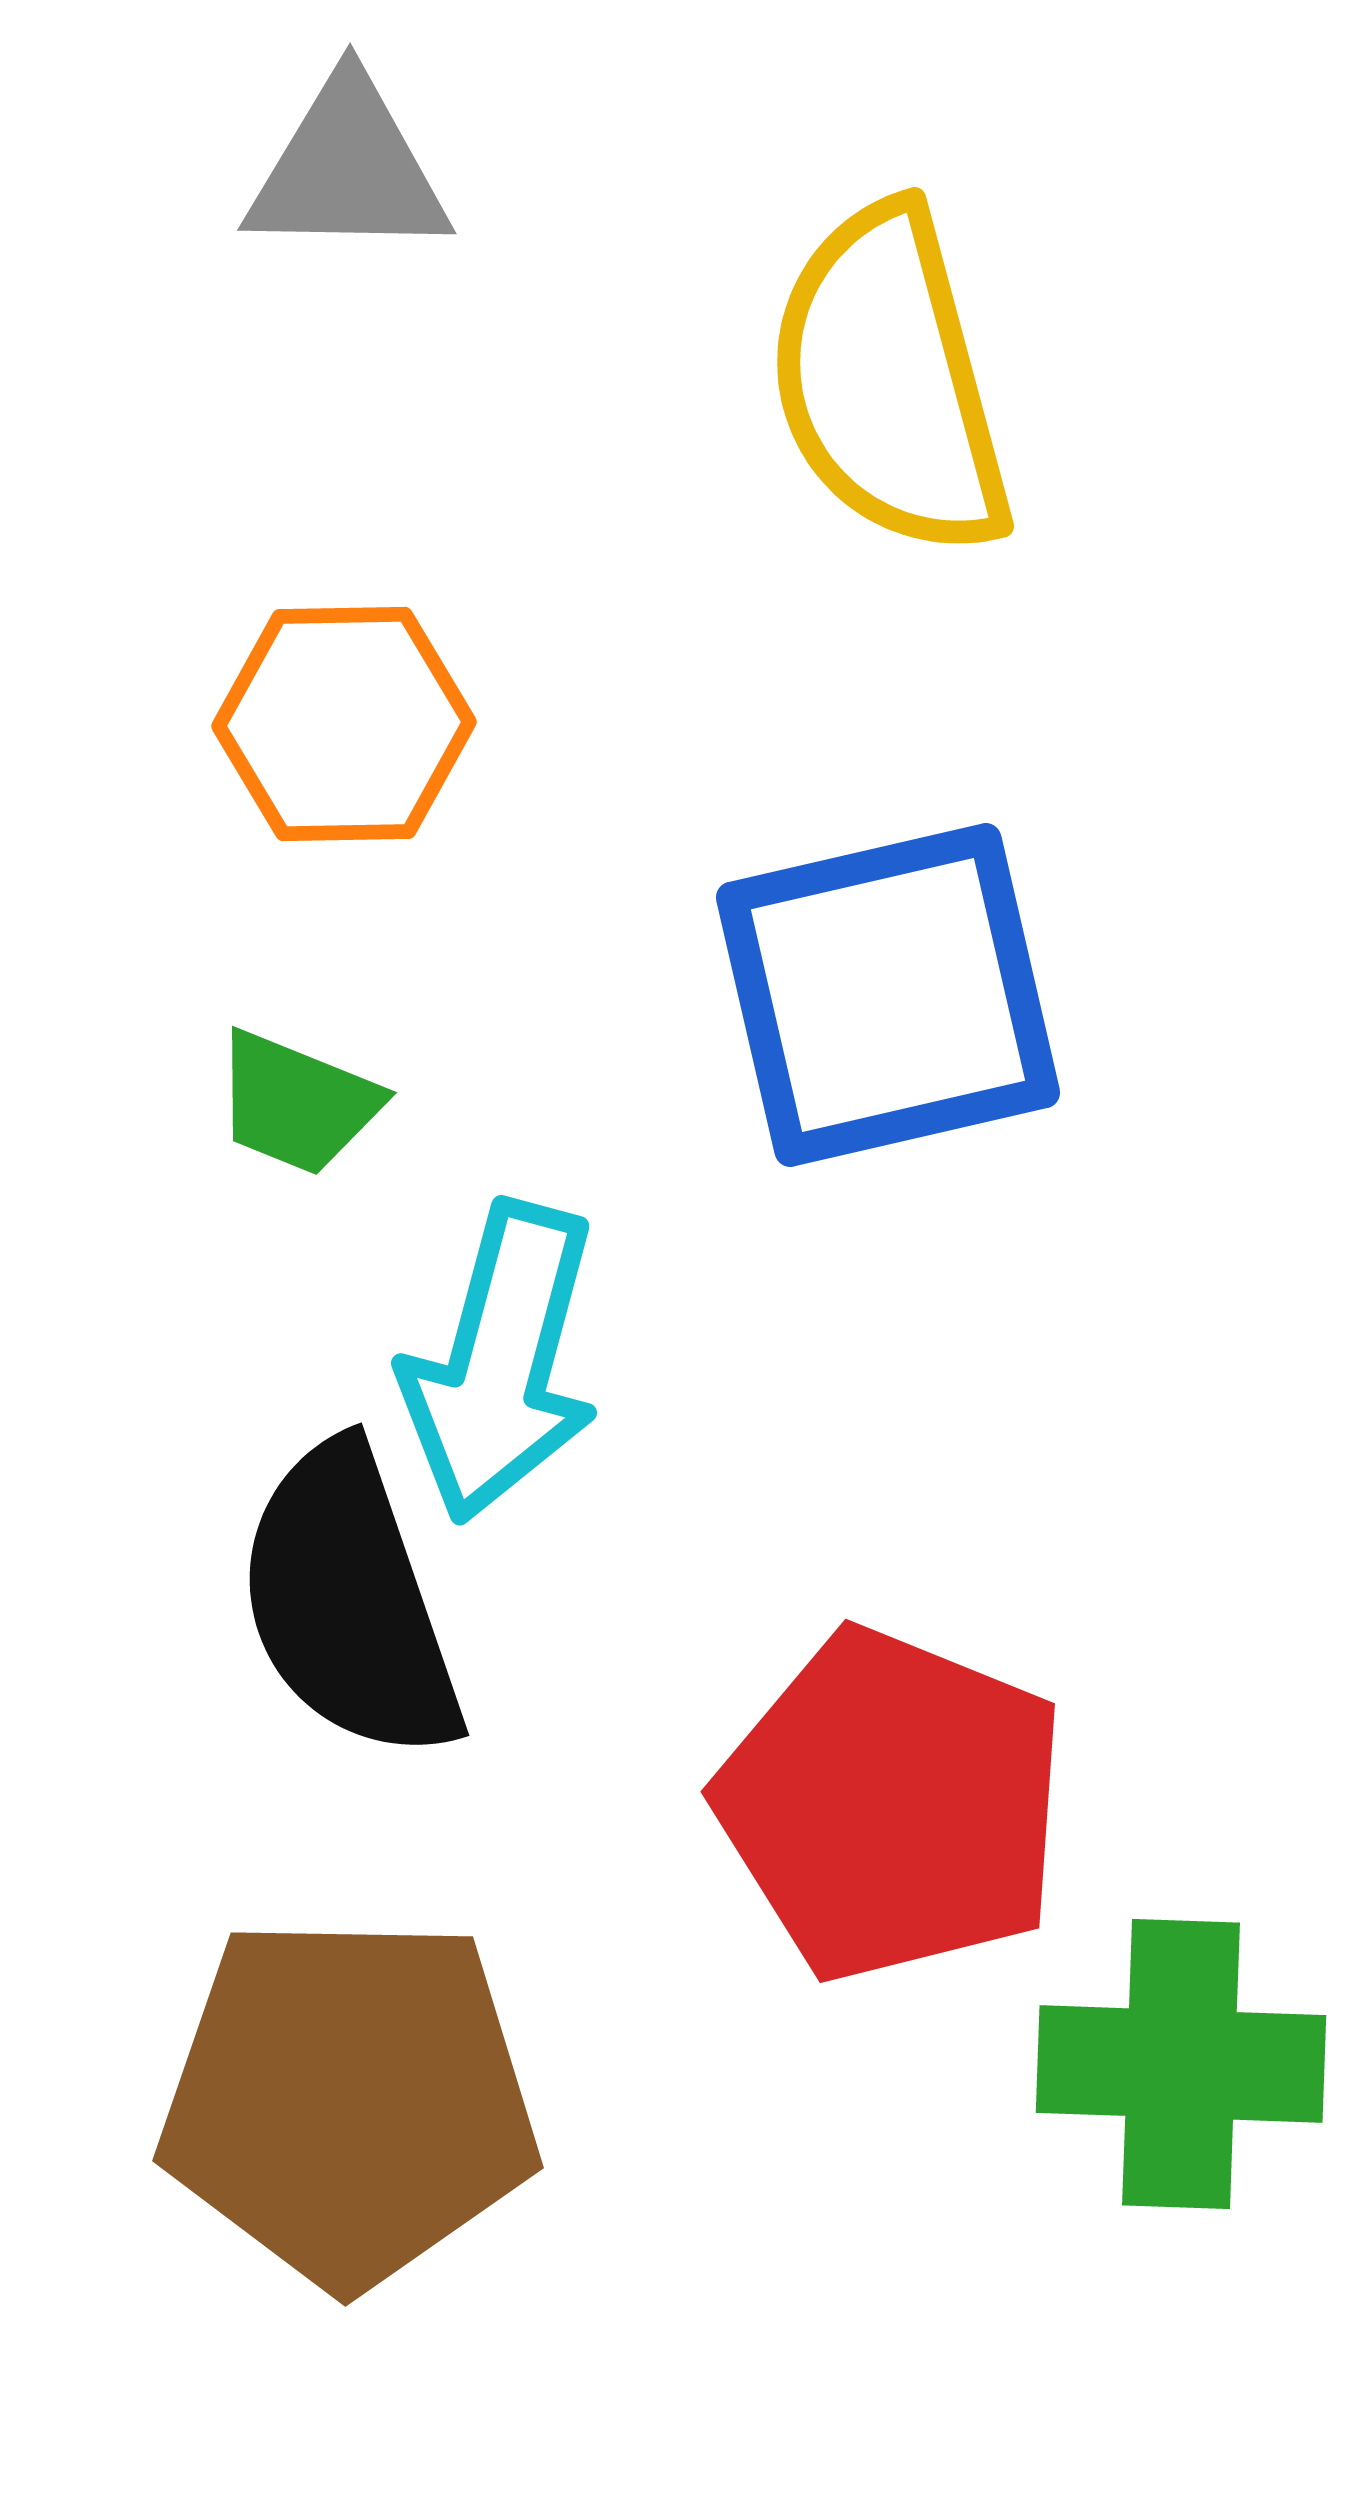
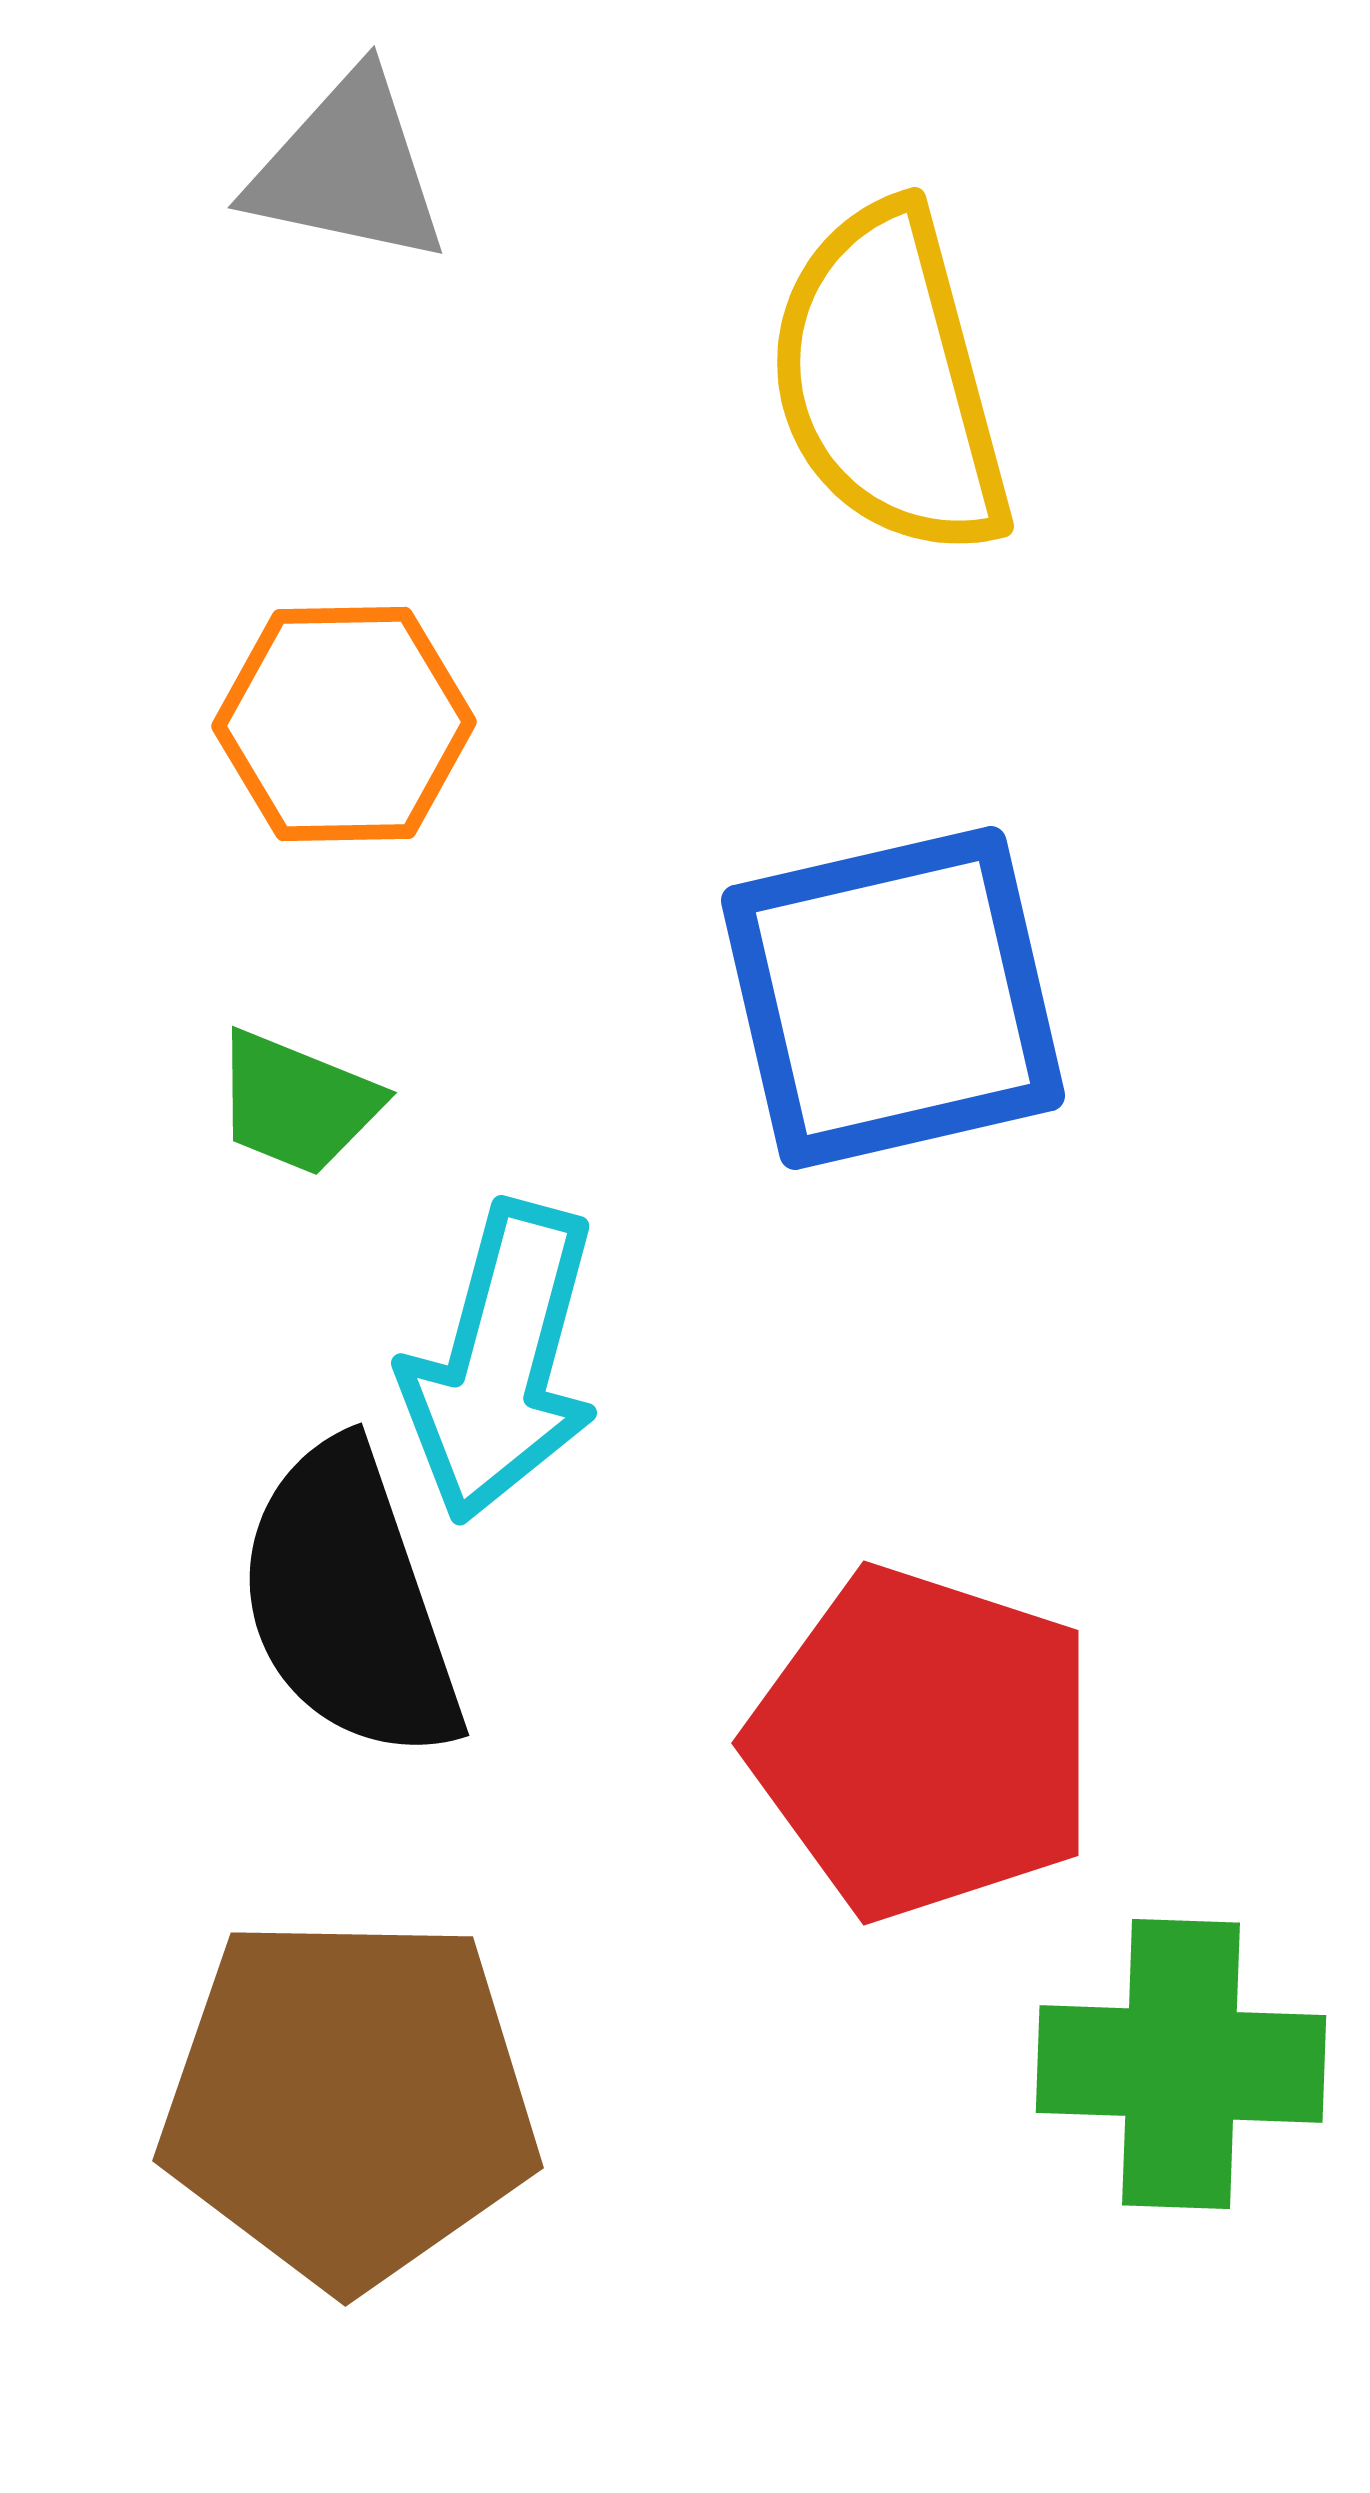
gray triangle: rotated 11 degrees clockwise
blue square: moved 5 px right, 3 px down
red pentagon: moved 31 px right, 62 px up; rotated 4 degrees counterclockwise
